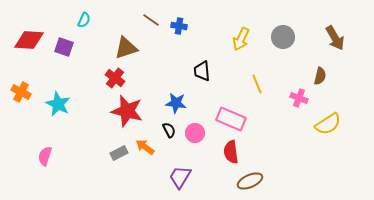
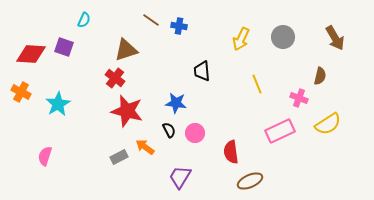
red diamond: moved 2 px right, 14 px down
brown triangle: moved 2 px down
cyan star: rotated 15 degrees clockwise
pink rectangle: moved 49 px right, 12 px down; rotated 48 degrees counterclockwise
gray rectangle: moved 4 px down
